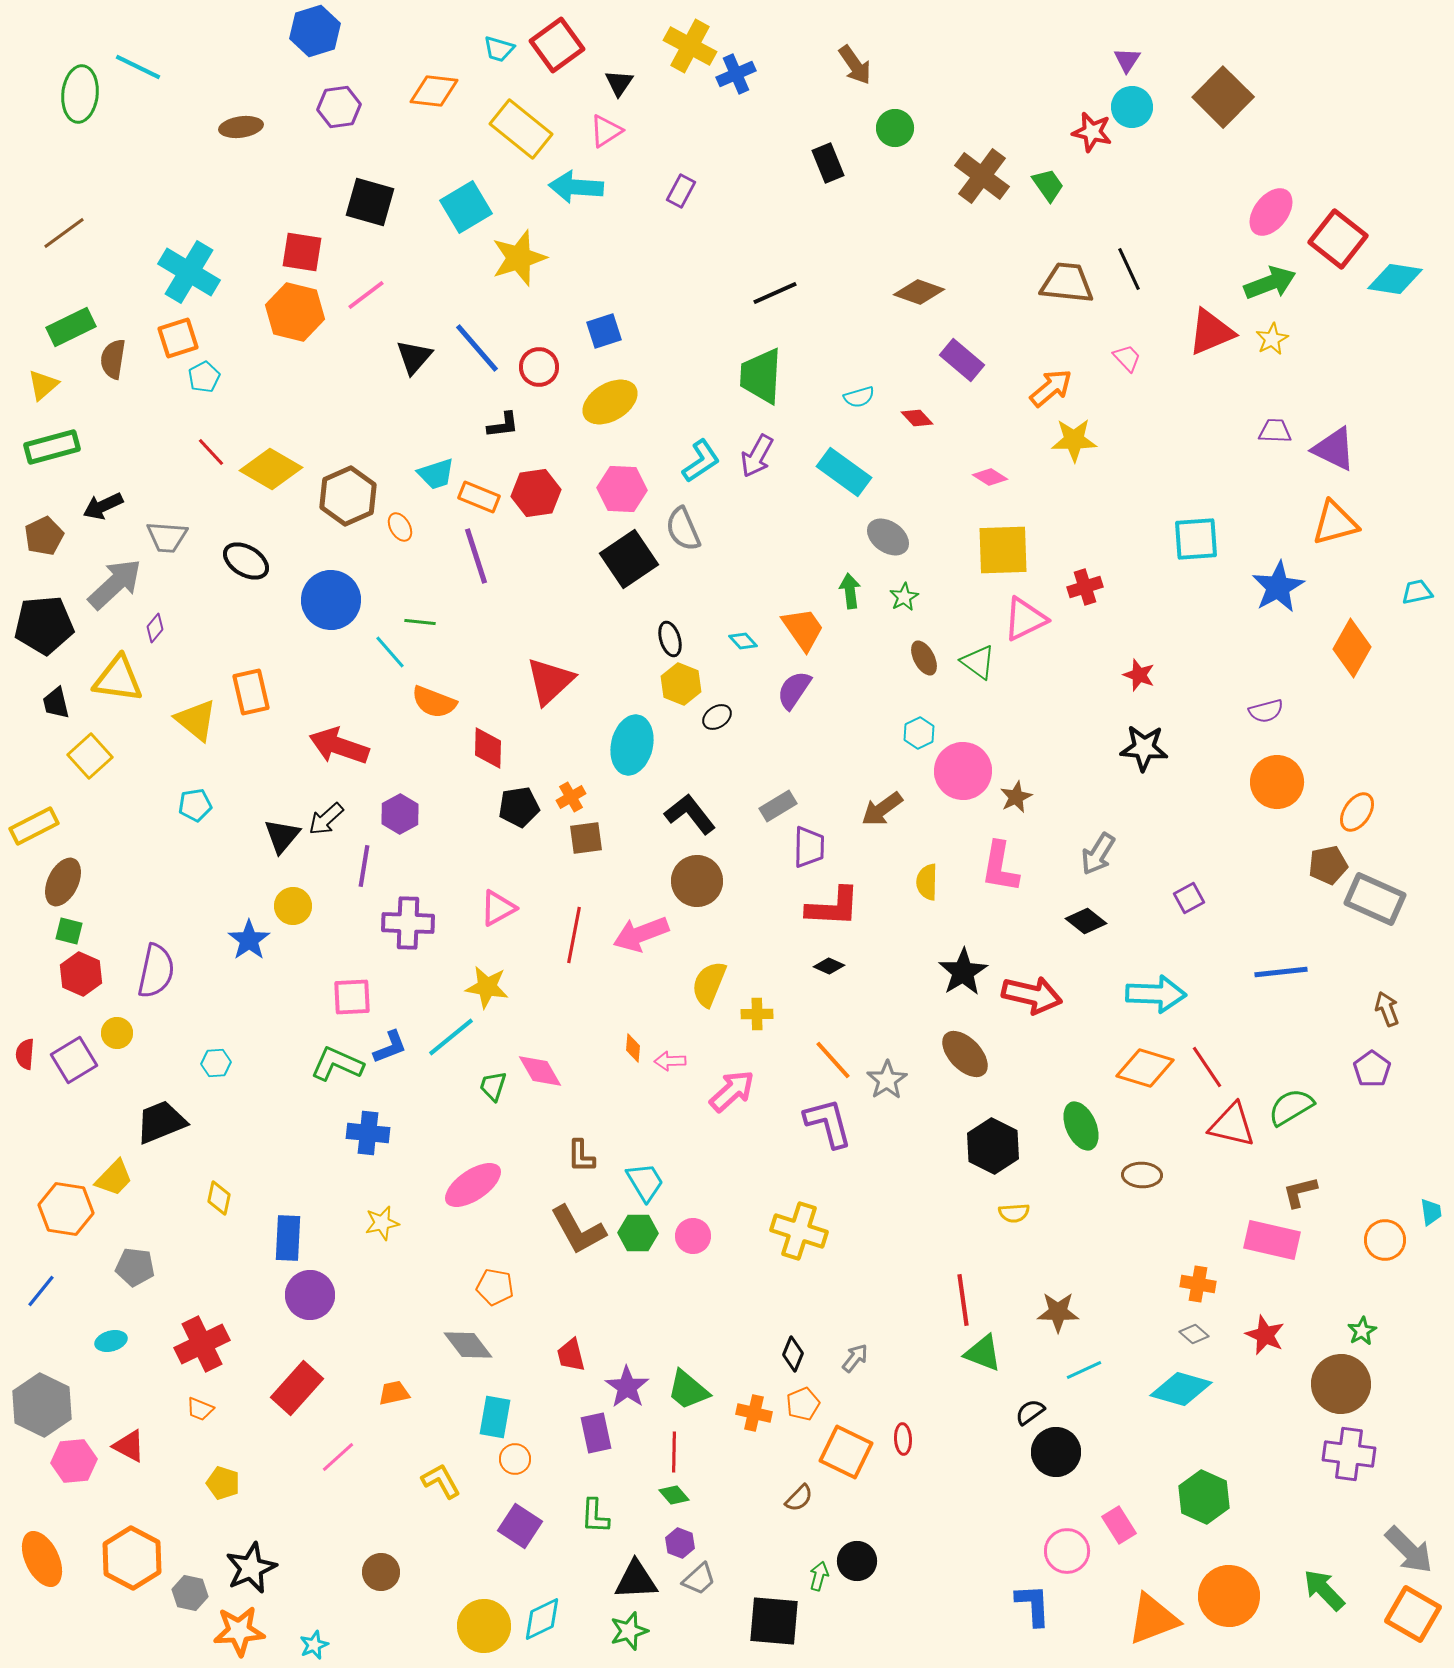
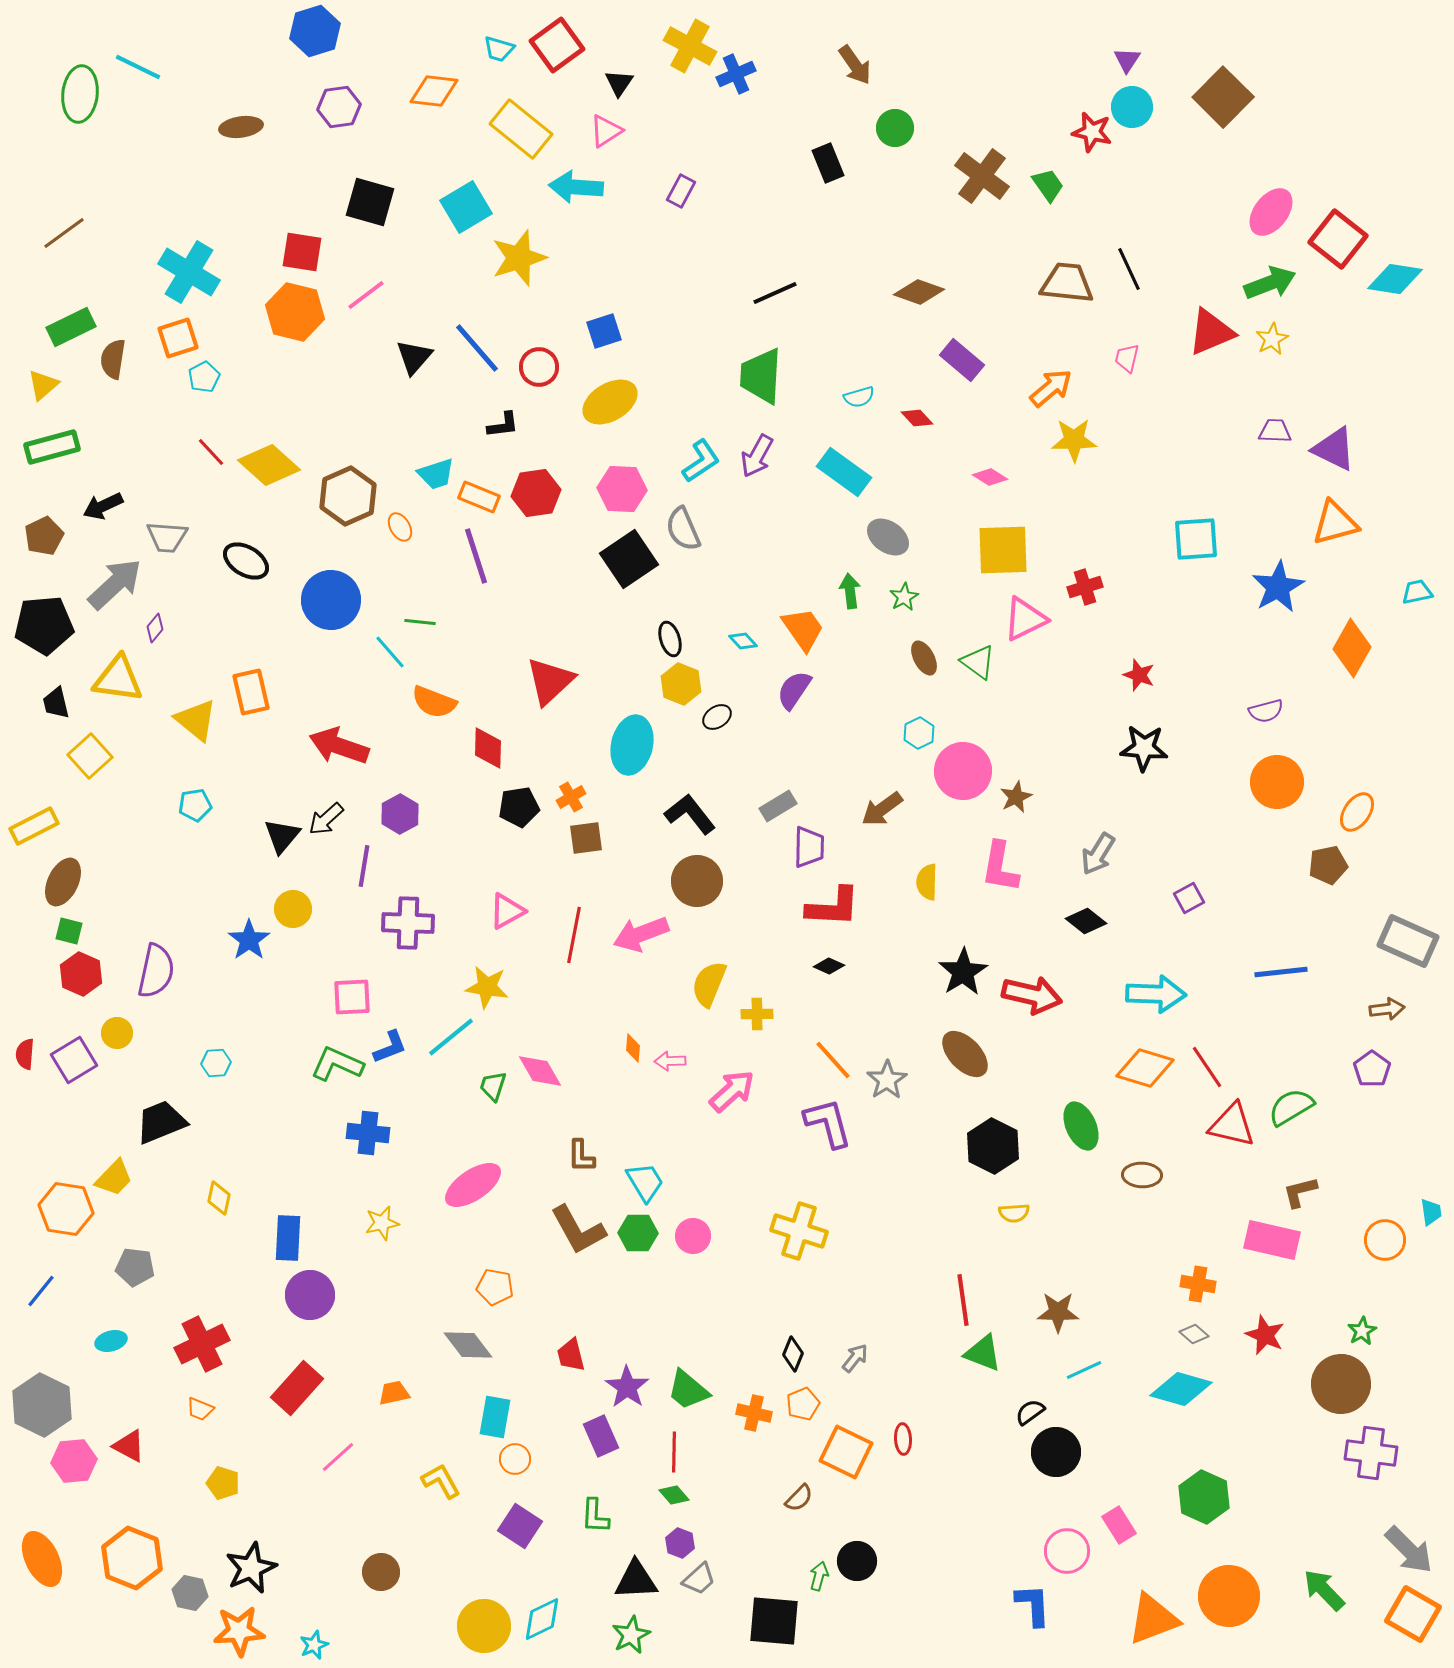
pink trapezoid at (1127, 358): rotated 124 degrees counterclockwise
yellow diamond at (271, 469): moved 2 px left, 4 px up; rotated 12 degrees clockwise
gray rectangle at (1375, 899): moved 33 px right, 42 px down
yellow circle at (293, 906): moved 3 px down
pink triangle at (498, 908): moved 9 px right, 3 px down
brown arrow at (1387, 1009): rotated 104 degrees clockwise
purple rectangle at (596, 1433): moved 5 px right, 3 px down; rotated 12 degrees counterclockwise
purple cross at (1349, 1454): moved 22 px right, 1 px up
orange hexagon at (132, 1558): rotated 6 degrees counterclockwise
green star at (629, 1631): moved 2 px right, 4 px down; rotated 9 degrees counterclockwise
